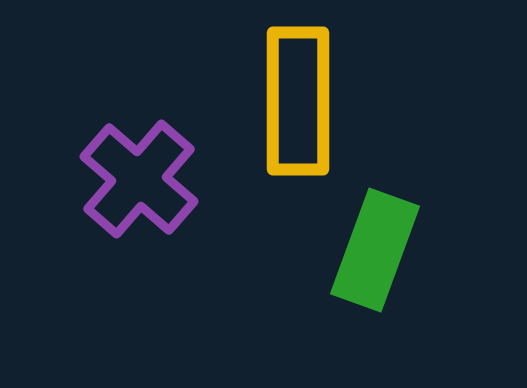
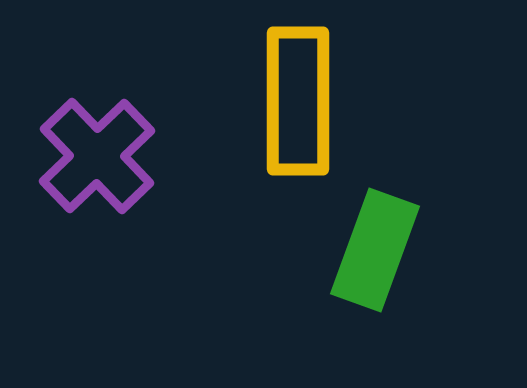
purple cross: moved 42 px left, 23 px up; rotated 5 degrees clockwise
